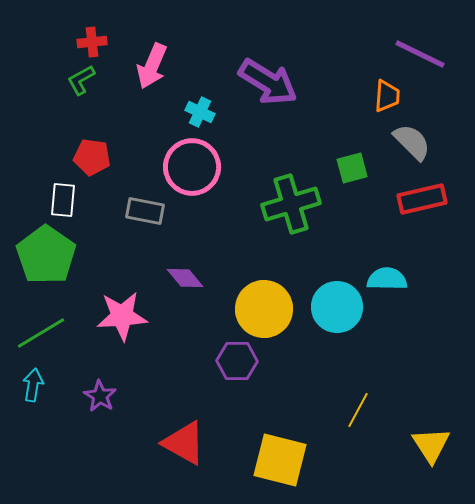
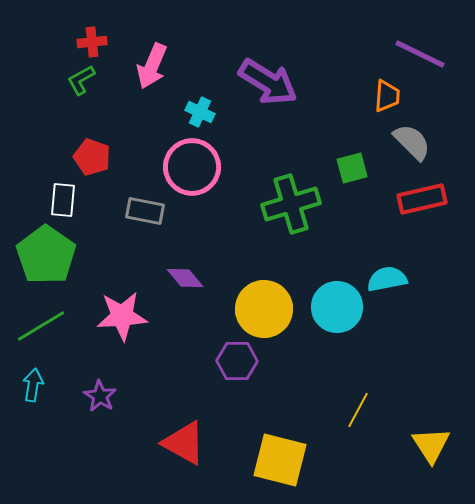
red pentagon: rotated 12 degrees clockwise
cyan semicircle: rotated 12 degrees counterclockwise
green line: moved 7 px up
